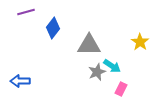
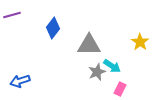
purple line: moved 14 px left, 3 px down
blue arrow: rotated 18 degrees counterclockwise
pink rectangle: moved 1 px left
